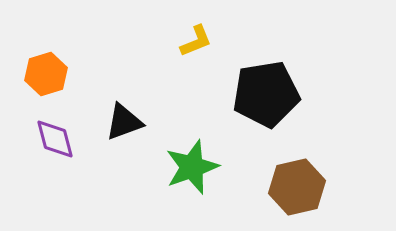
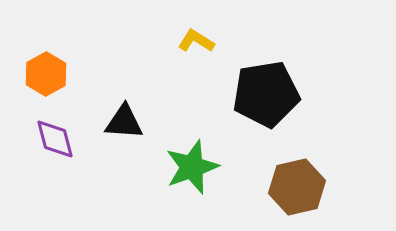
yellow L-shape: rotated 126 degrees counterclockwise
orange hexagon: rotated 12 degrees counterclockwise
black triangle: rotated 24 degrees clockwise
